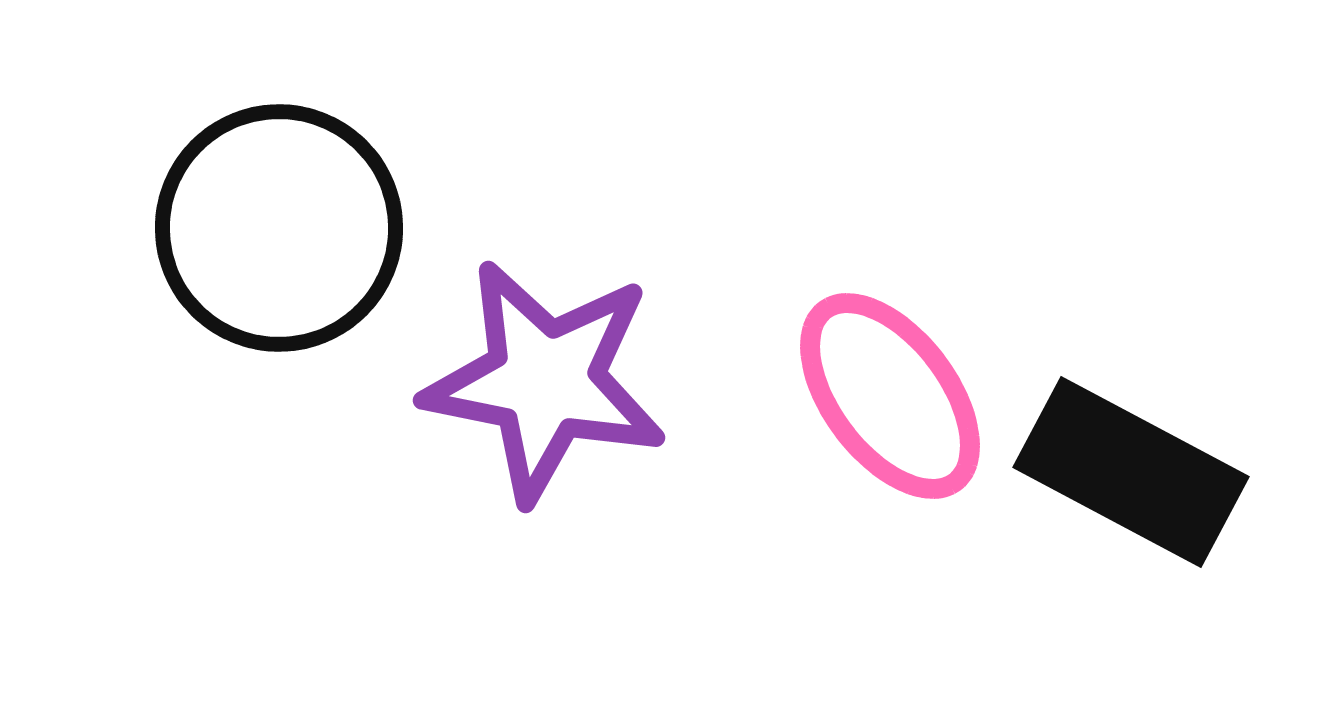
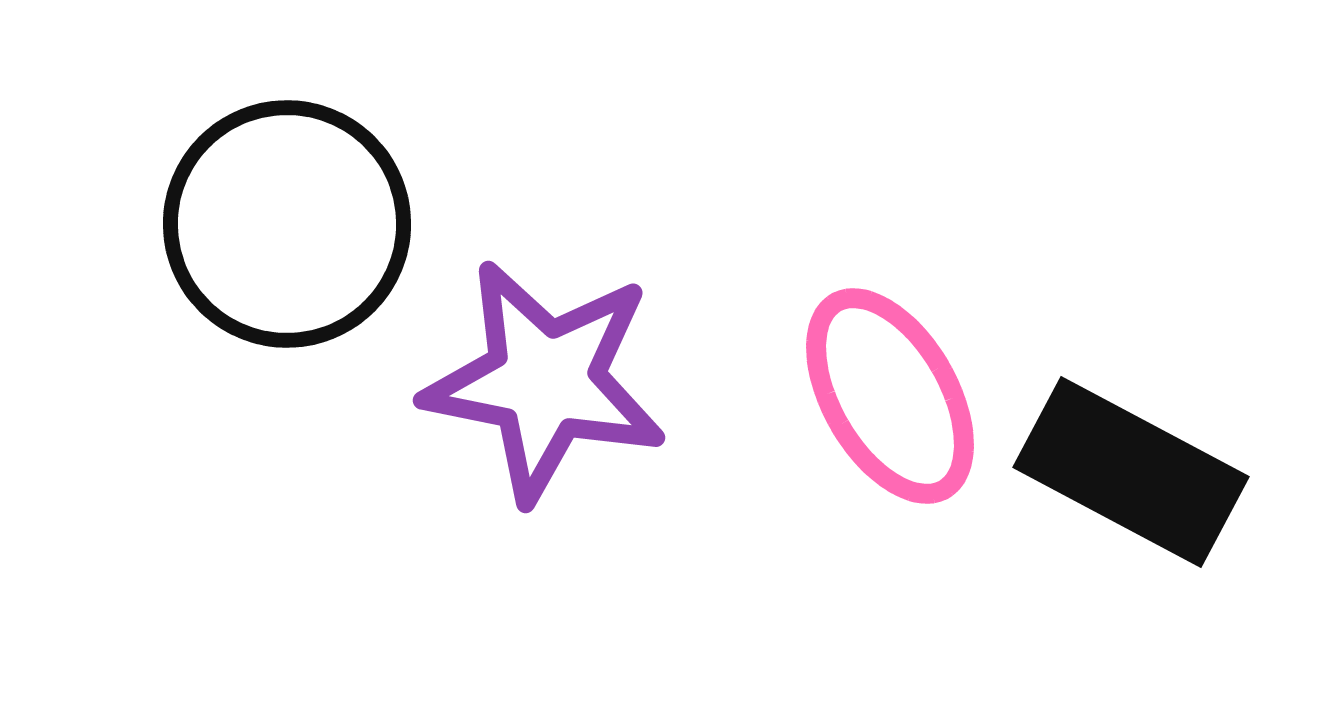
black circle: moved 8 px right, 4 px up
pink ellipse: rotated 7 degrees clockwise
